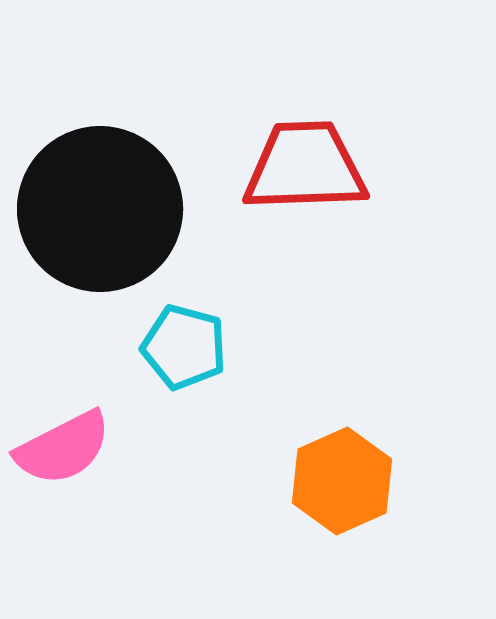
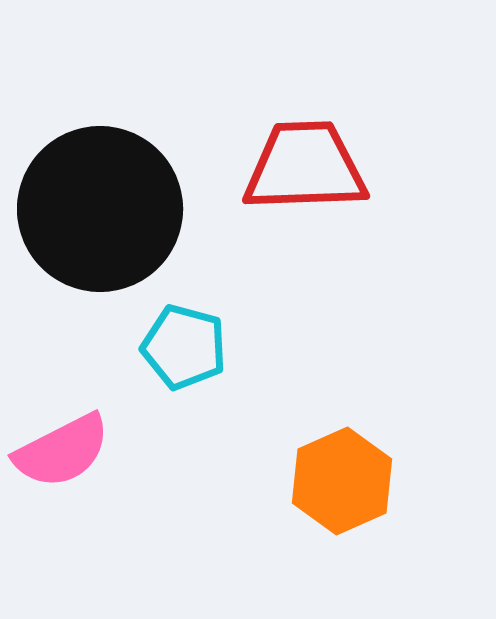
pink semicircle: moved 1 px left, 3 px down
